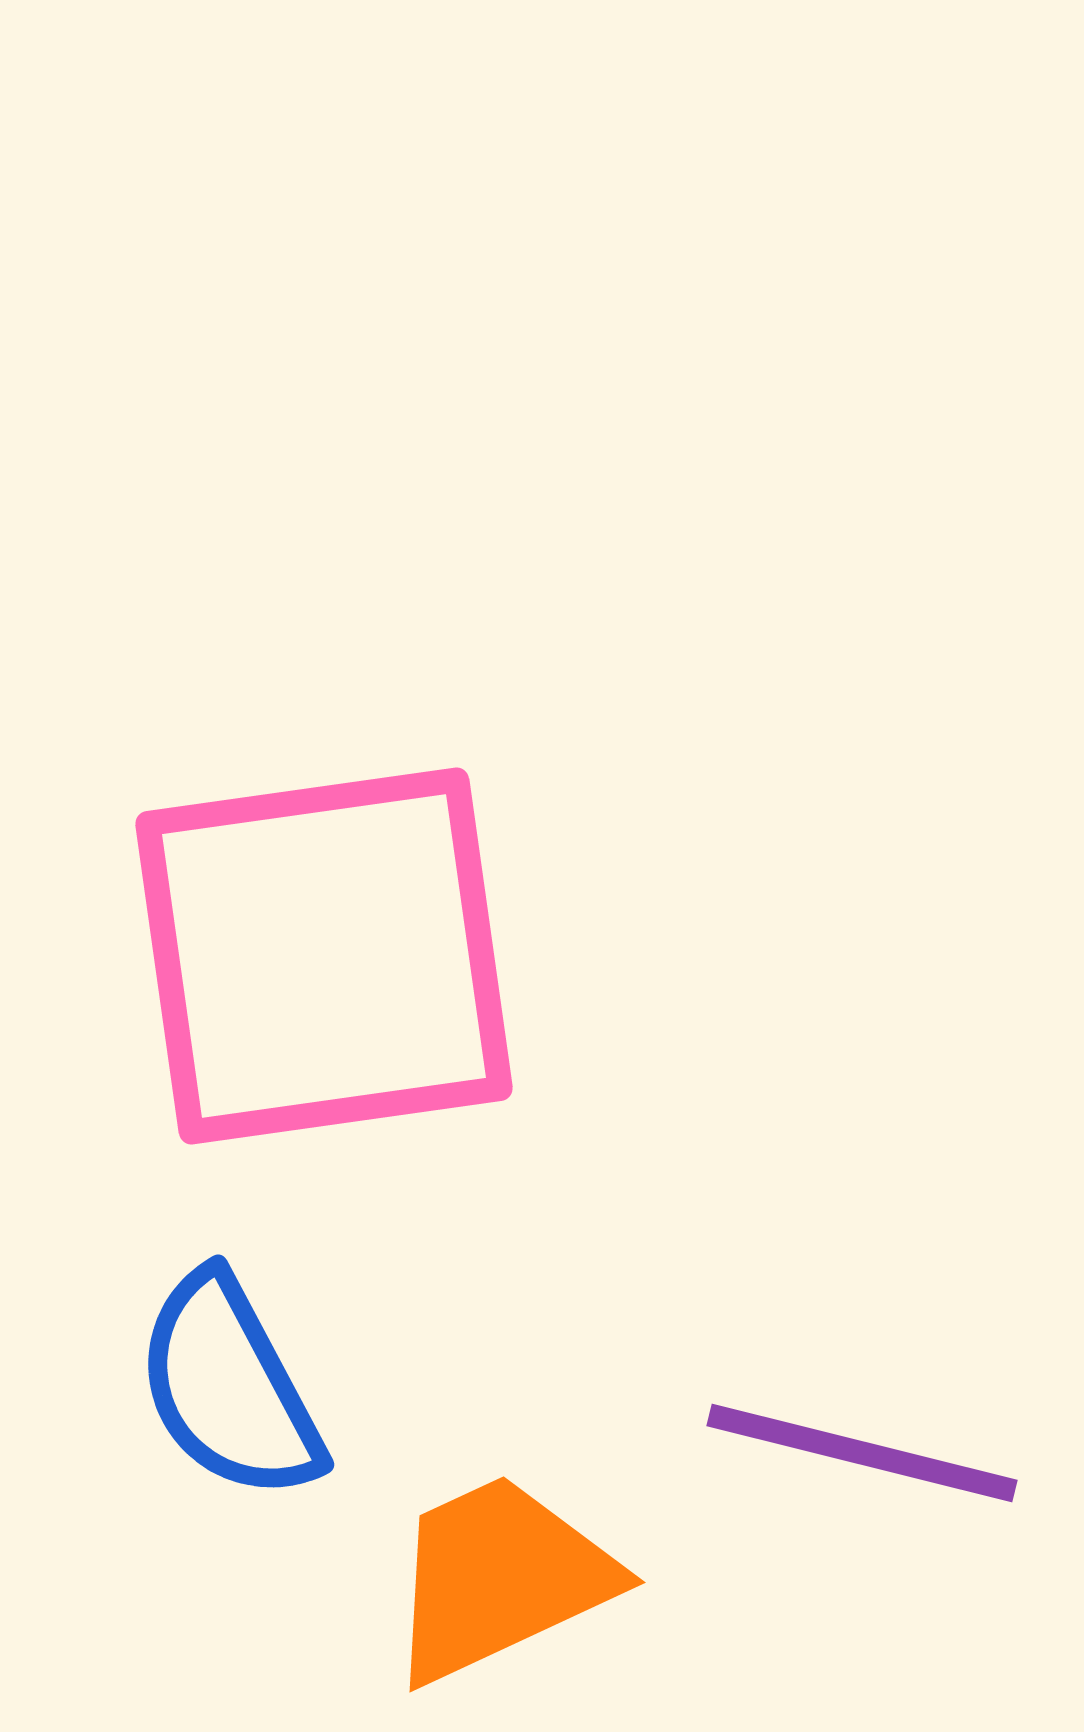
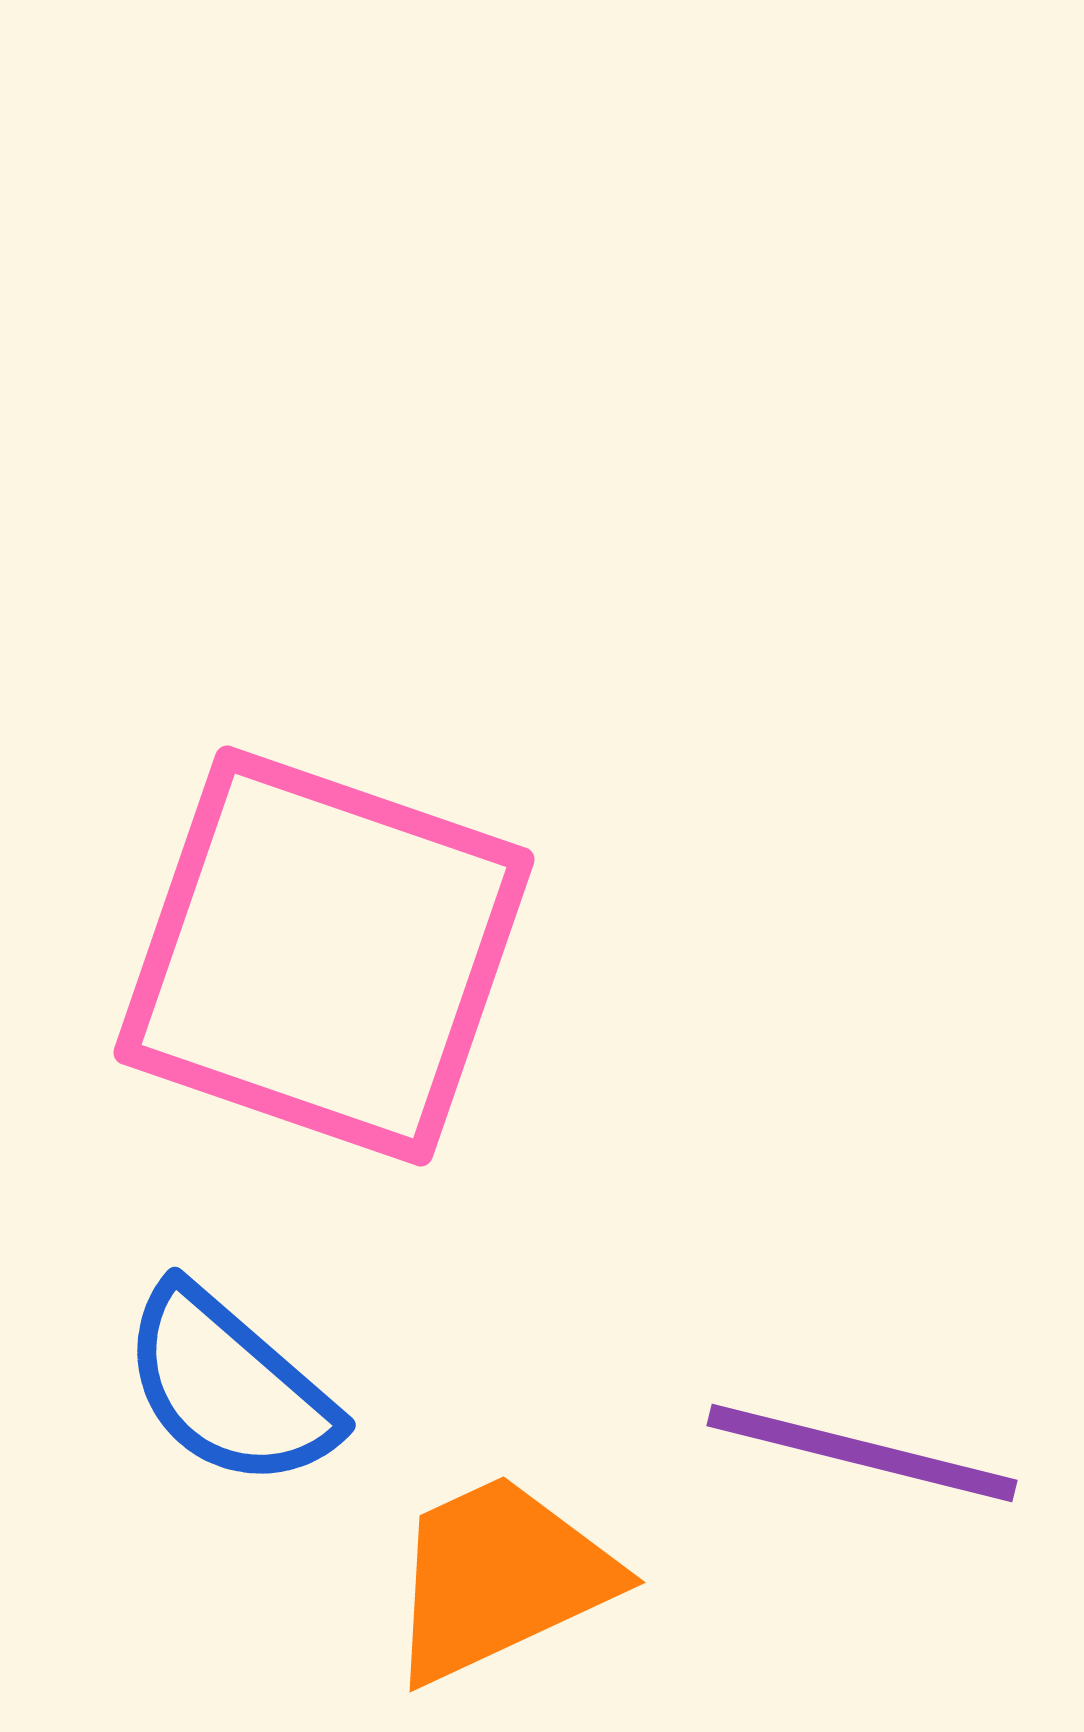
pink square: rotated 27 degrees clockwise
blue semicircle: rotated 21 degrees counterclockwise
